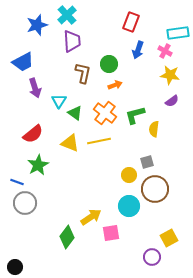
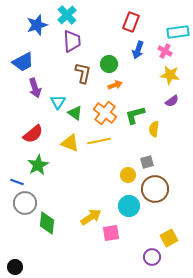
cyan rectangle: moved 1 px up
cyan triangle: moved 1 px left, 1 px down
yellow circle: moved 1 px left
green diamond: moved 20 px left, 14 px up; rotated 30 degrees counterclockwise
